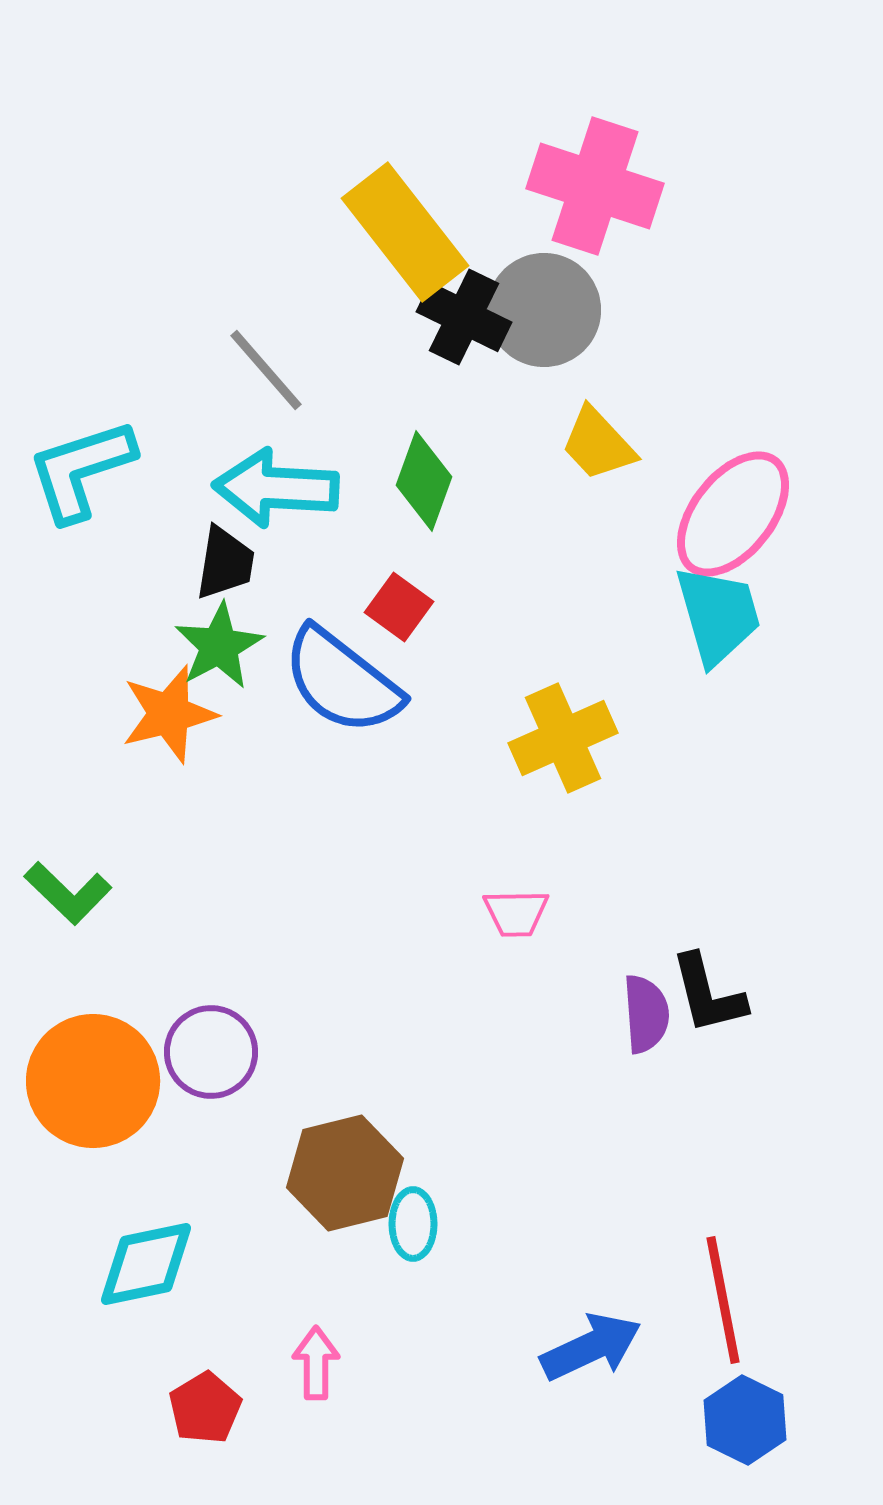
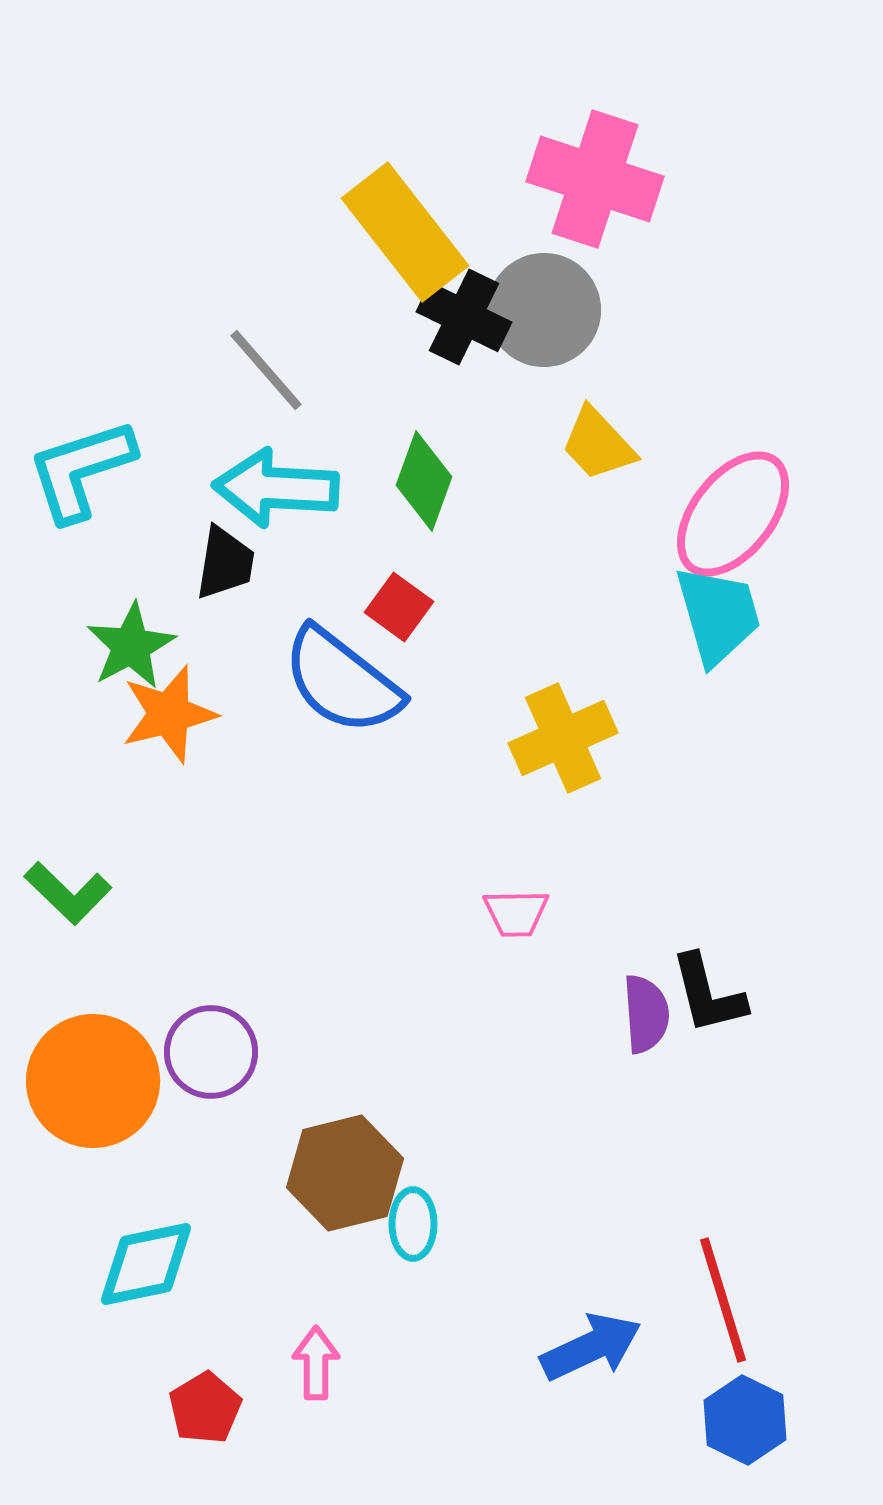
pink cross: moved 7 px up
green star: moved 88 px left
red line: rotated 6 degrees counterclockwise
